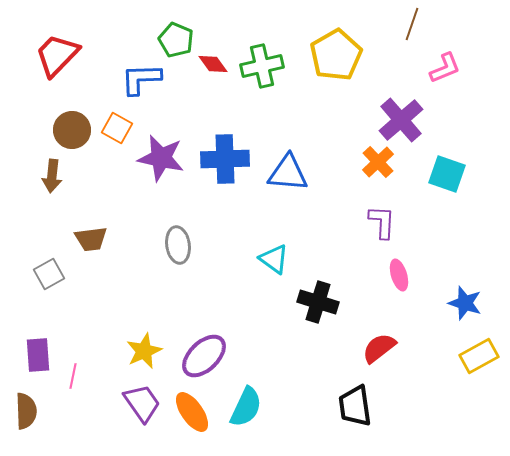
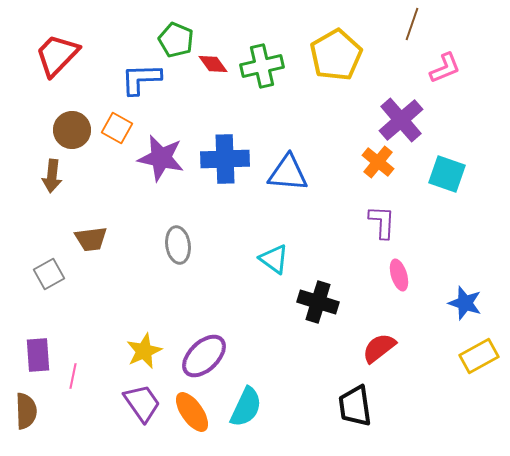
orange cross: rotated 8 degrees counterclockwise
